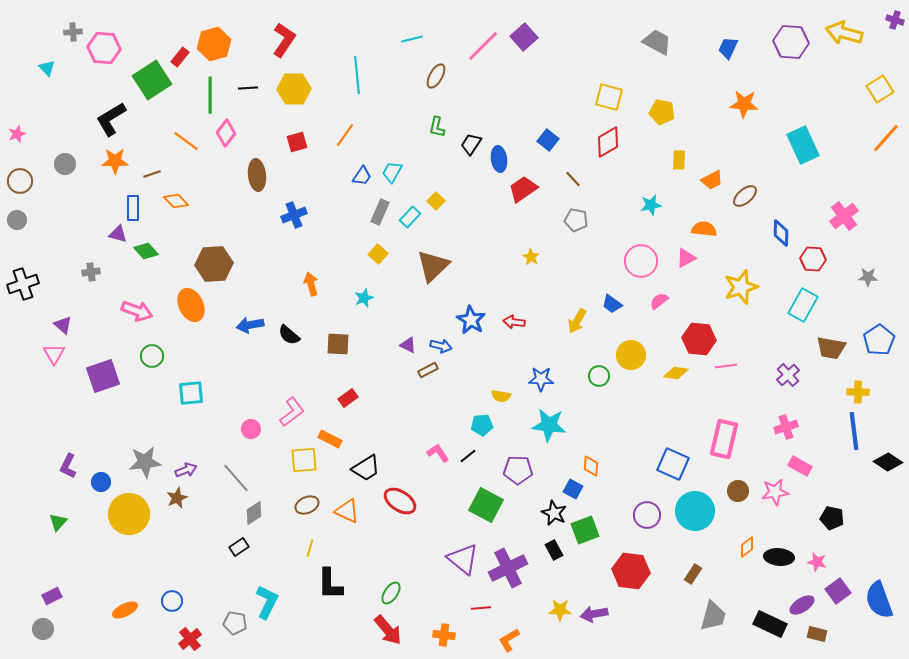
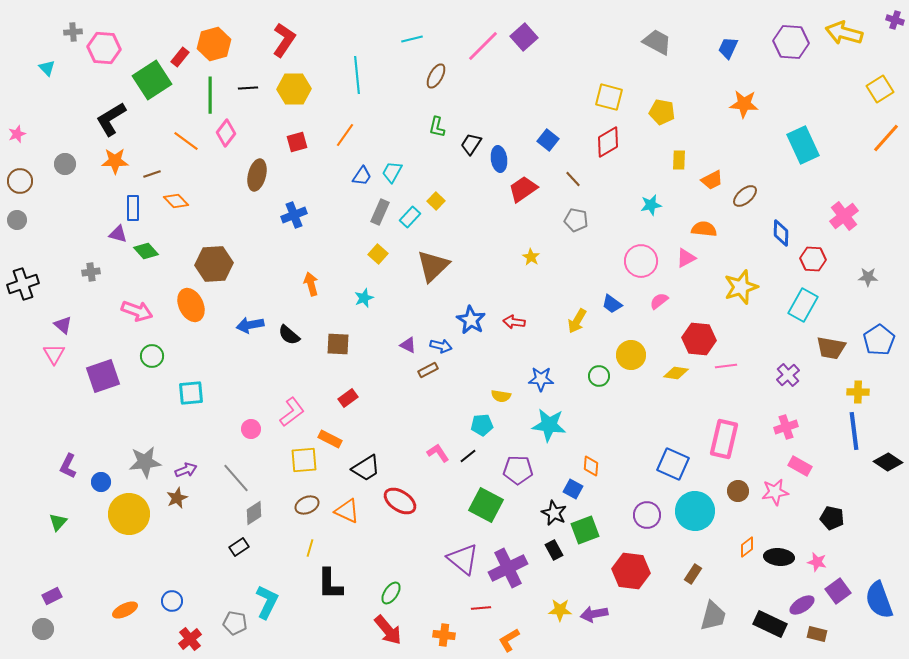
brown ellipse at (257, 175): rotated 20 degrees clockwise
